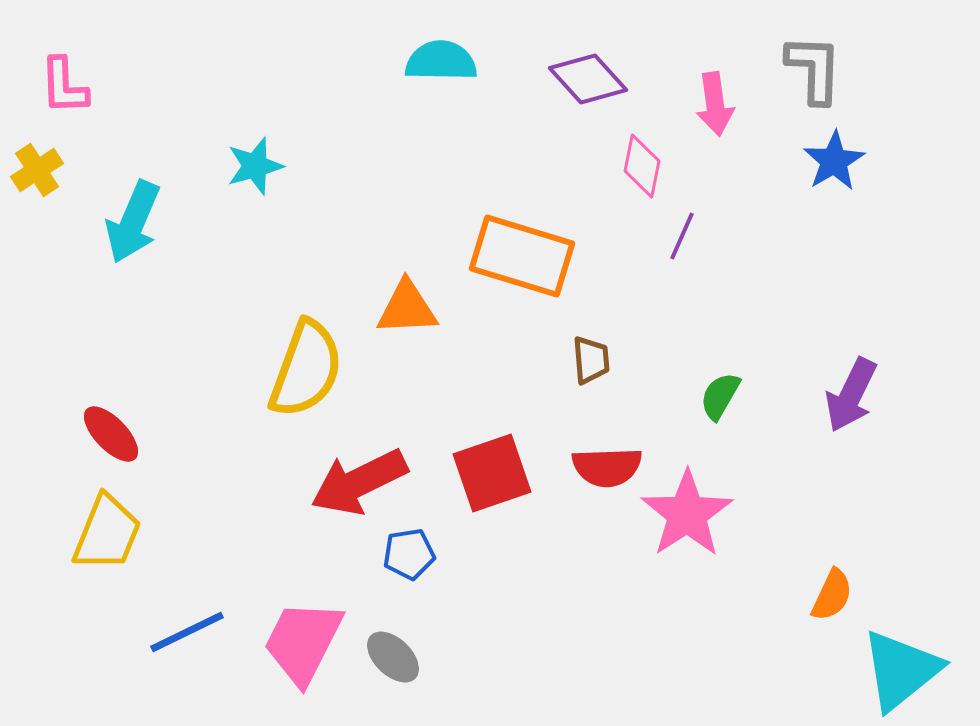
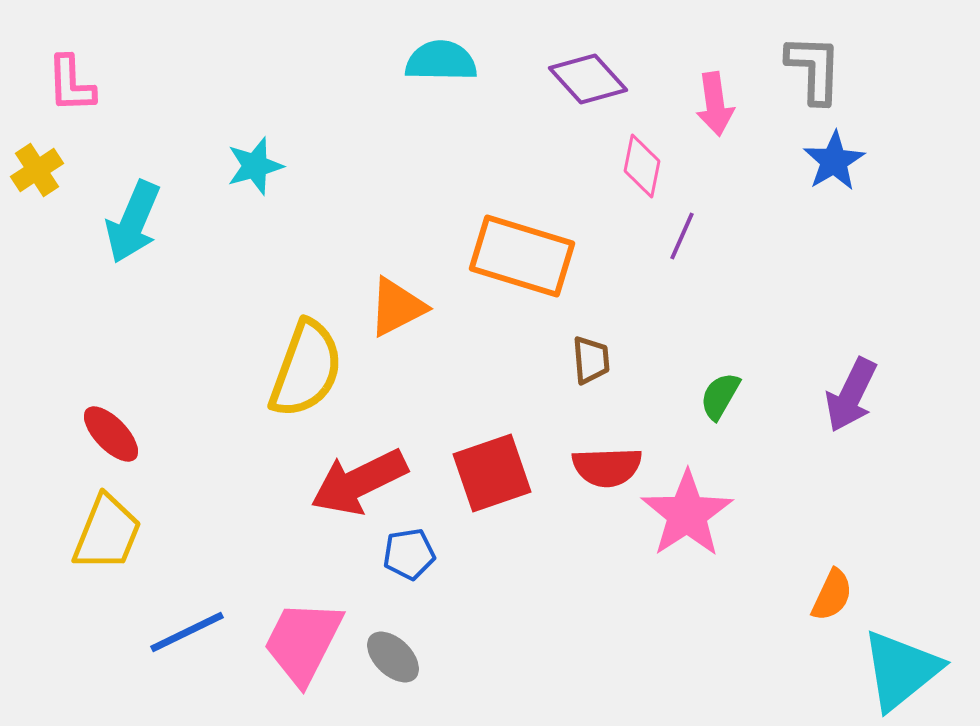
pink L-shape: moved 7 px right, 2 px up
orange triangle: moved 10 px left, 1 px up; rotated 24 degrees counterclockwise
